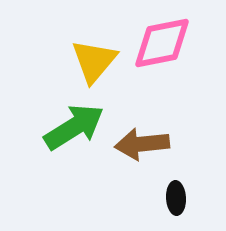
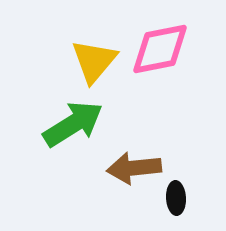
pink diamond: moved 2 px left, 6 px down
green arrow: moved 1 px left, 3 px up
brown arrow: moved 8 px left, 24 px down
